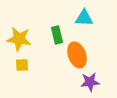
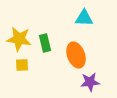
green rectangle: moved 12 px left, 8 px down
orange ellipse: moved 1 px left
